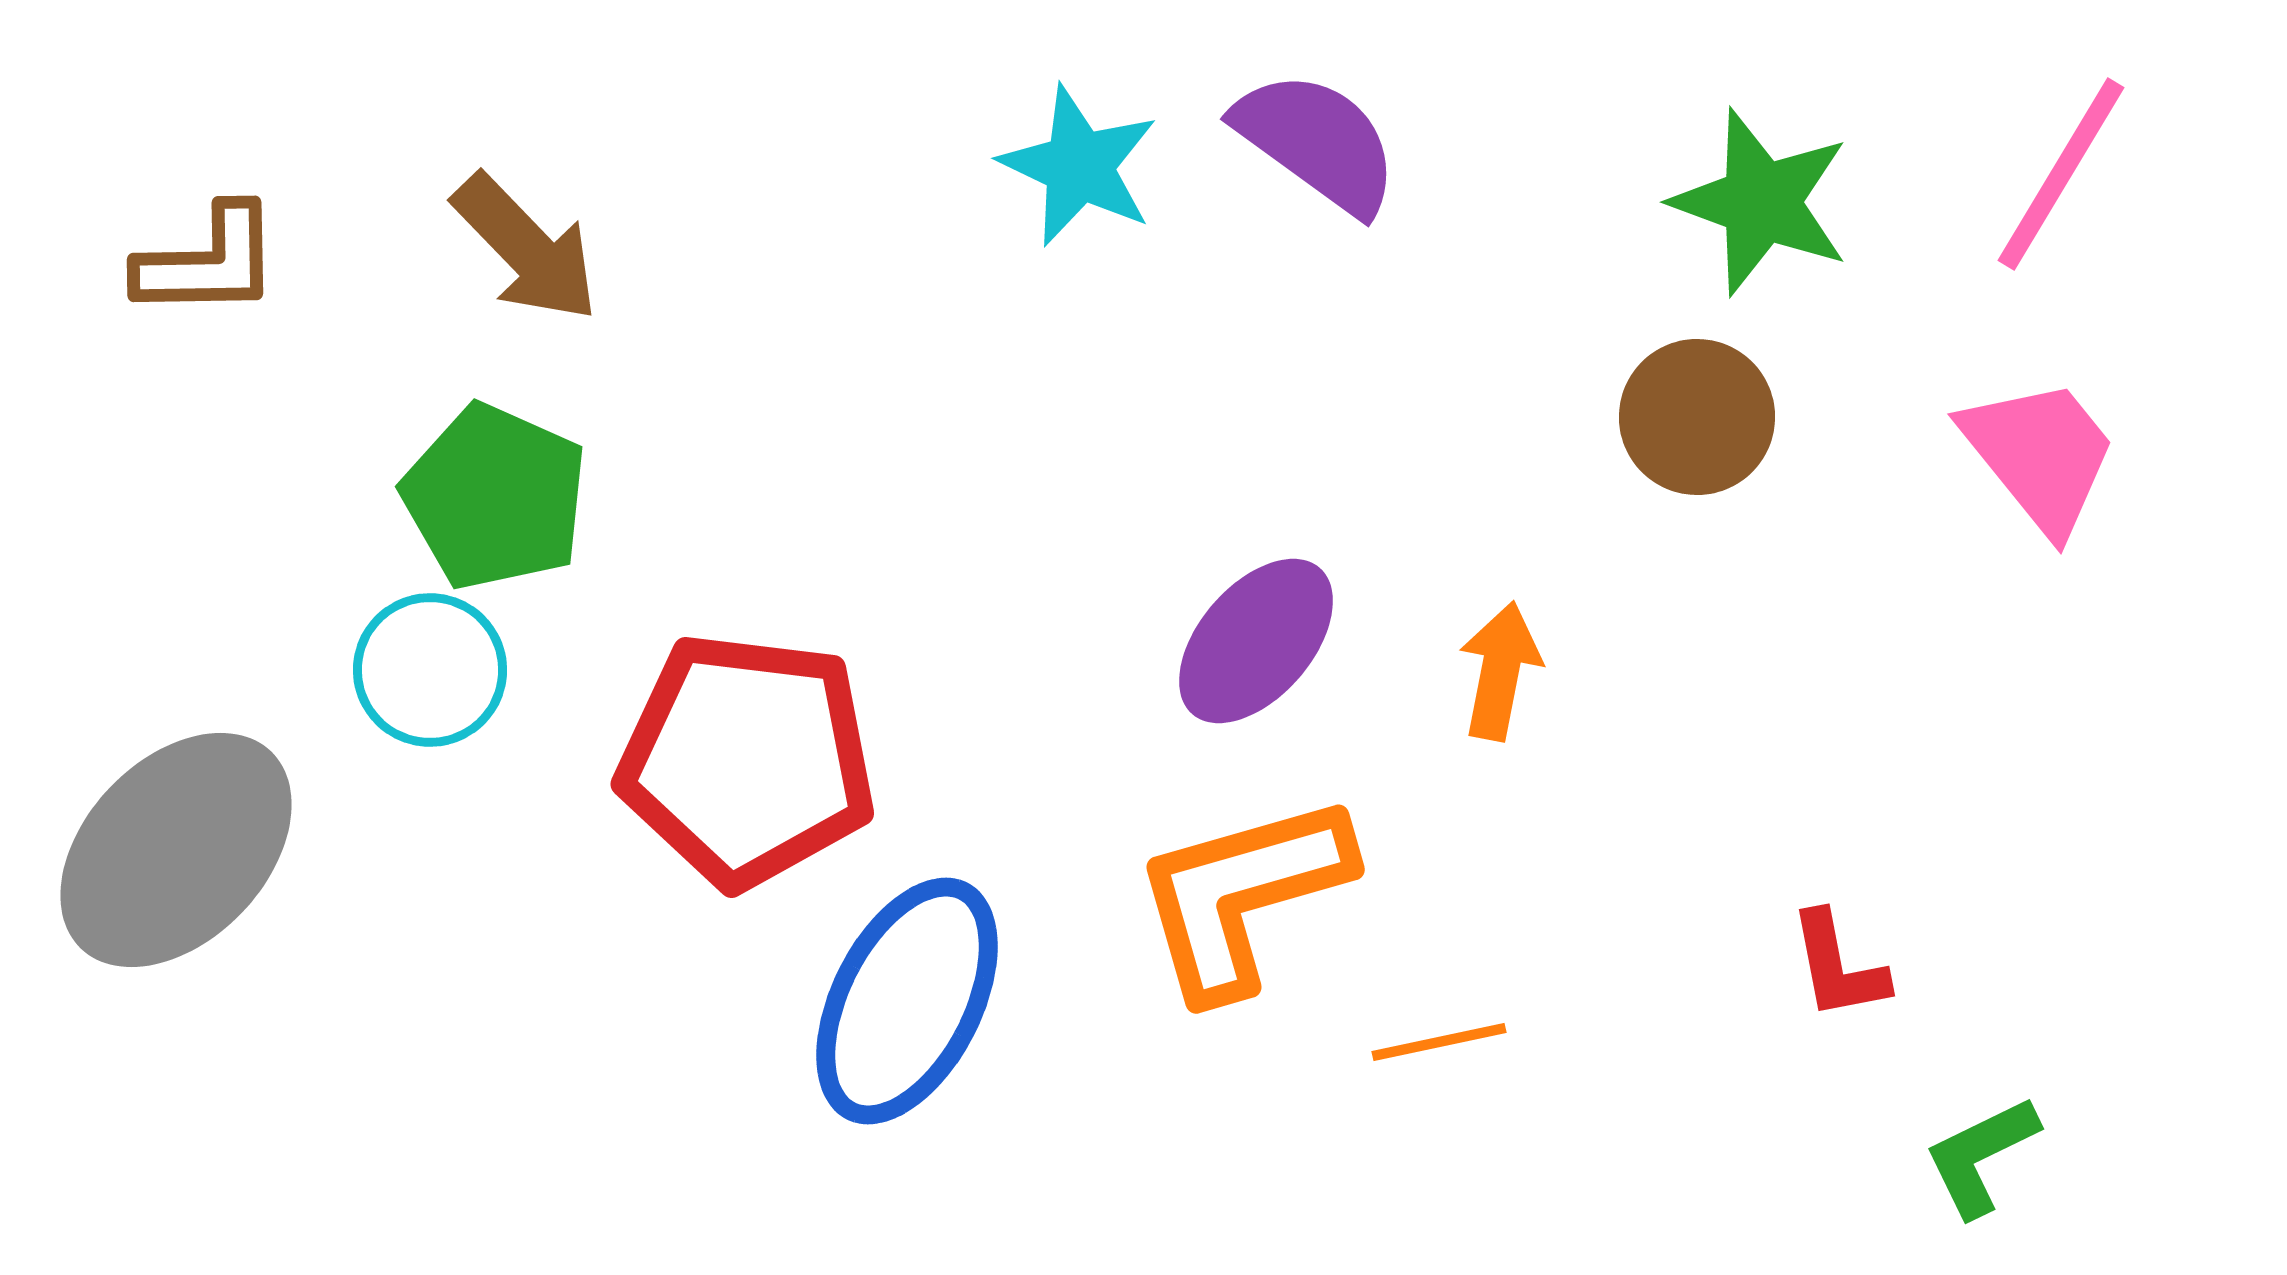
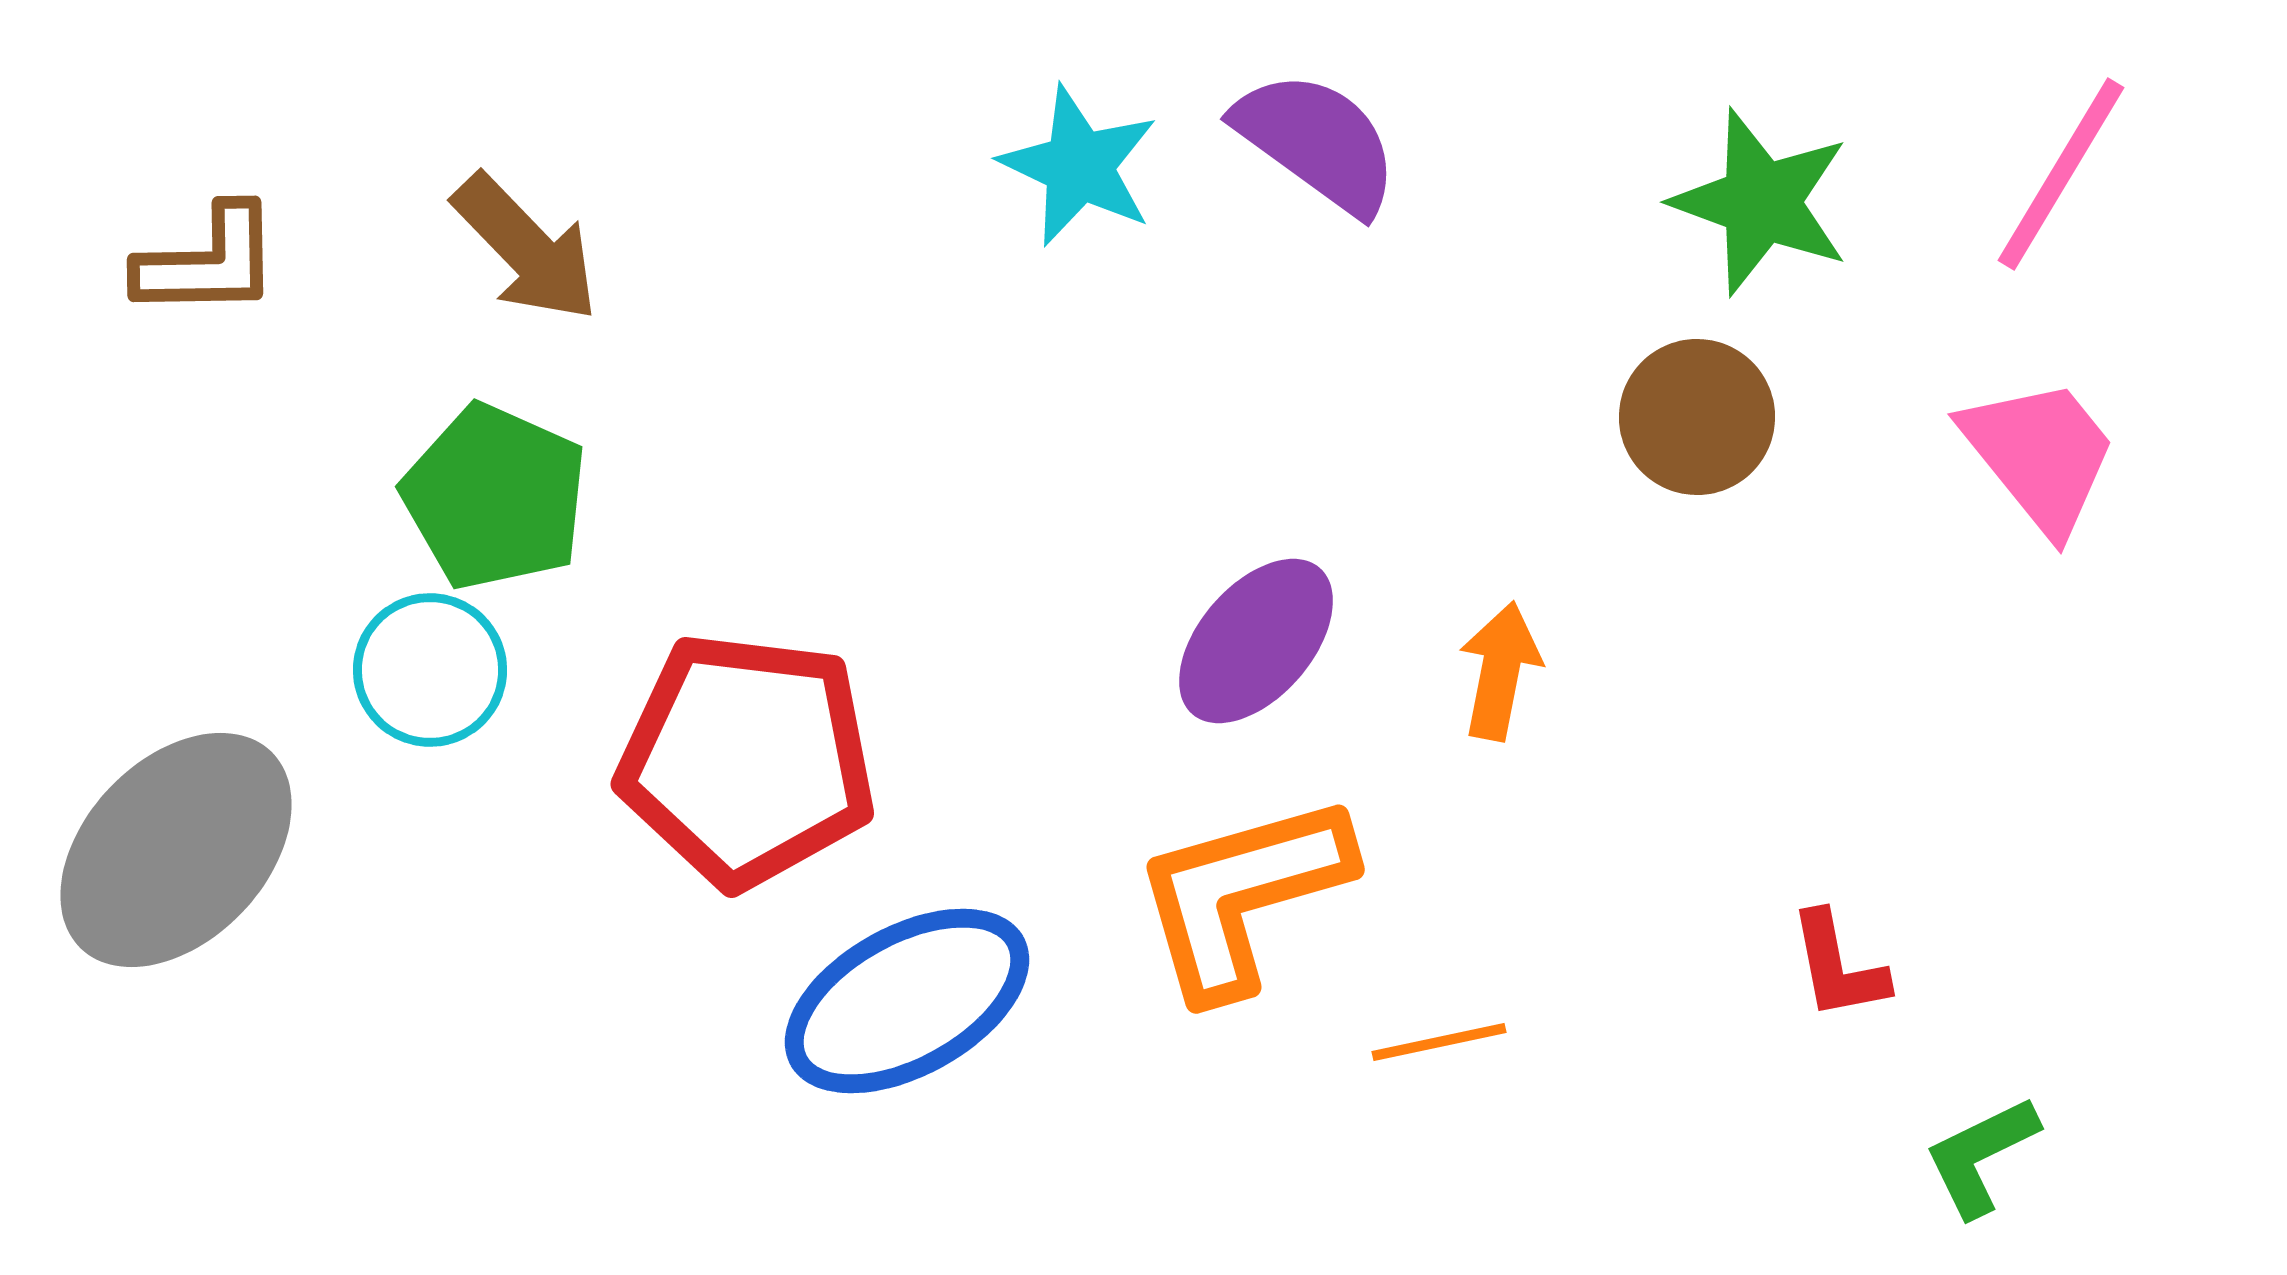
blue ellipse: rotated 34 degrees clockwise
